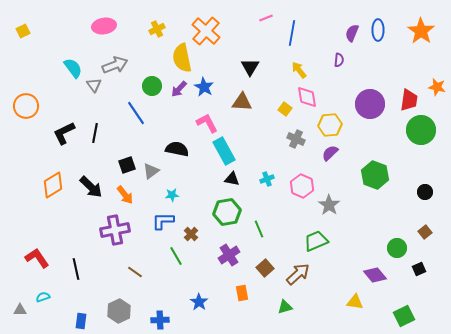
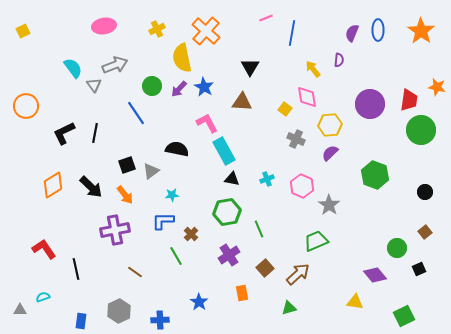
yellow arrow at (299, 70): moved 14 px right, 1 px up
red L-shape at (37, 258): moved 7 px right, 9 px up
green triangle at (285, 307): moved 4 px right, 1 px down
